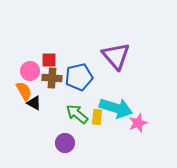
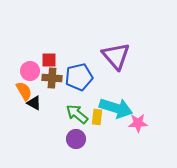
pink star: rotated 18 degrees clockwise
purple circle: moved 11 px right, 4 px up
